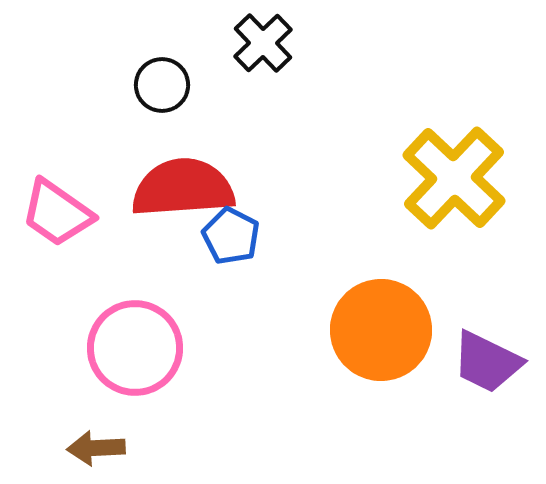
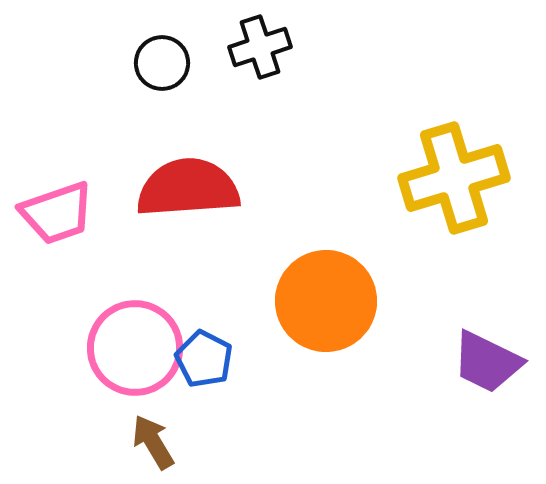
black cross: moved 3 px left, 4 px down; rotated 26 degrees clockwise
black circle: moved 22 px up
yellow cross: rotated 30 degrees clockwise
red semicircle: moved 5 px right
pink trapezoid: rotated 54 degrees counterclockwise
blue pentagon: moved 27 px left, 123 px down
orange circle: moved 55 px left, 29 px up
brown arrow: moved 57 px right, 6 px up; rotated 62 degrees clockwise
